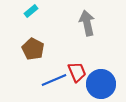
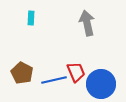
cyan rectangle: moved 7 px down; rotated 48 degrees counterclockwise
brown pentagon: moved 11 px left, 24 px down
red trapezoid: moved 1 px left
blue line: rotated 10 degrees clockwise
